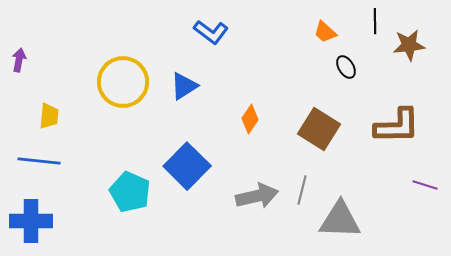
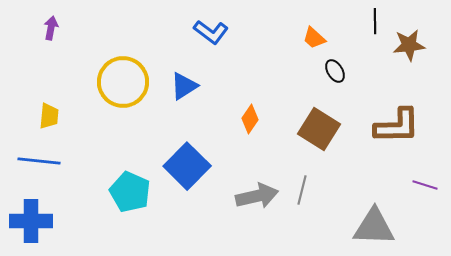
orange trapezoid: moved 11 px left, 6 px down
purple arrow: moved 32 px right, 32 px up
black ellipse: moved 11 px left, 4 px down
gray triangle: moved 34 px right, 7 px down
